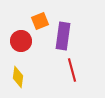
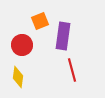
red circle: moved 1 px right, 4 px down
